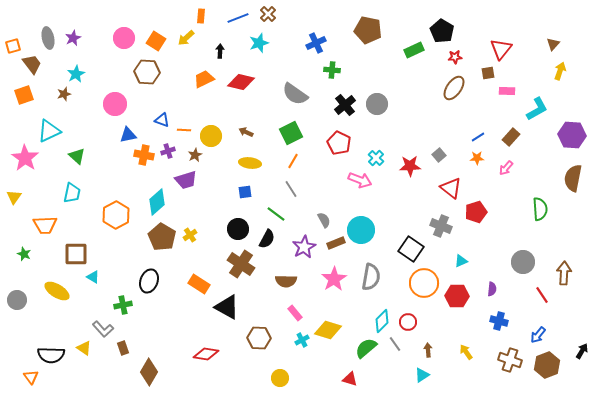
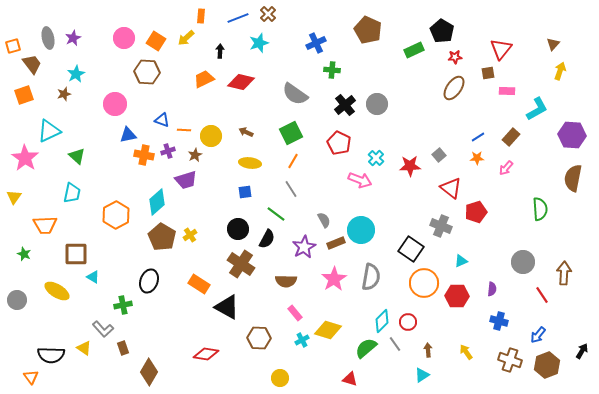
brown pentagon at (368, 30): rotated 12 degrees clockwise
